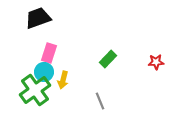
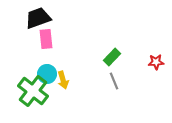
pink rectangle: moved 3 px left, 14 px up; rotated 24 degrees counterclockwise
green rectangle: moved 4 px right, 2 px up
cyan circle: moved 3 px right, 2 px down
yellow arrow: rotated 30 degrees counterclockwise
green cross: moved 2 px left, 1 px down; rotated 16 degrees counterclockwise
gray line: moved 14 px right, 20 px up
